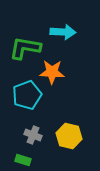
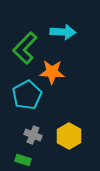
green L-shape: rotated 56 degrees counterclockwise
cyan pentagon: rotated 8 degrees counterclockwise
yellow hexagon: rotated 15 degrees clockwise
